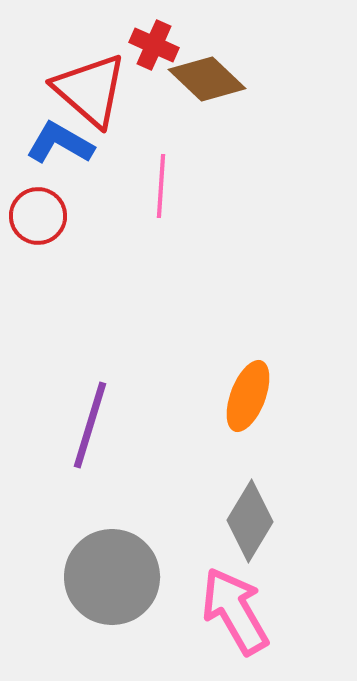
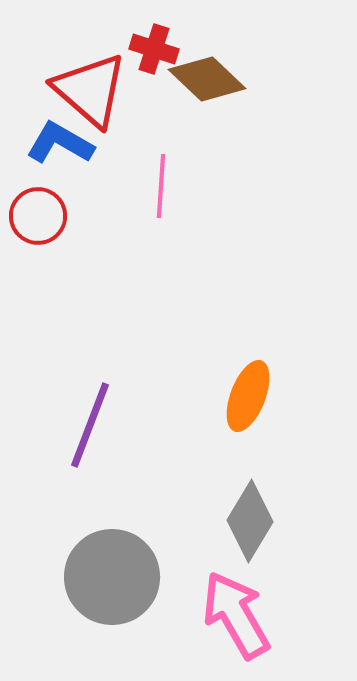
red cross: moved 4 px down; rotated 6 degrees counterclockwise
purple line: rotated 4 degrees clockwise
pink arrow: moved 1 px right, 4 px down
